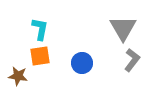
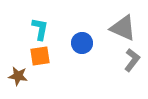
gray triangle: rotated 36 degrees counterclockwise
blue circle: moved 20 px up
